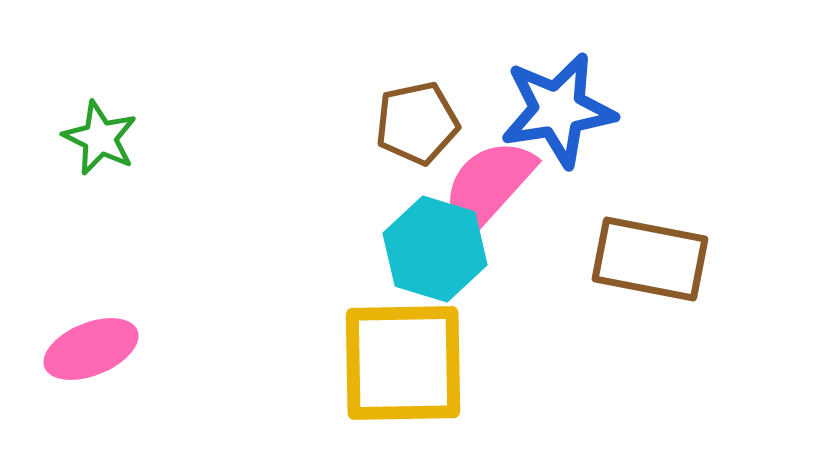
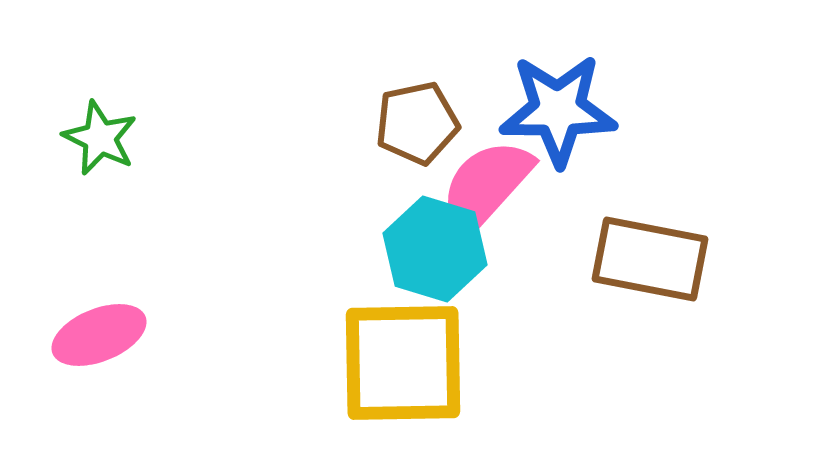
blue star: rotated 9 degrees clockwise
pink semicircle: moved 2 px left
pink ellipse: moved 8 px right, 14 px up
